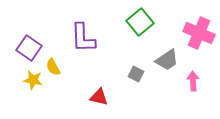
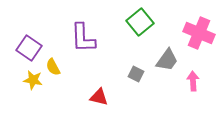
gray trapezoid: rotated 20 degrees counterclockwise
